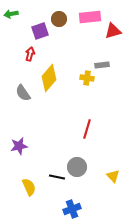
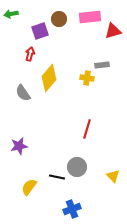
yellow semicircle: rotated 120 degrees counterclockwise
